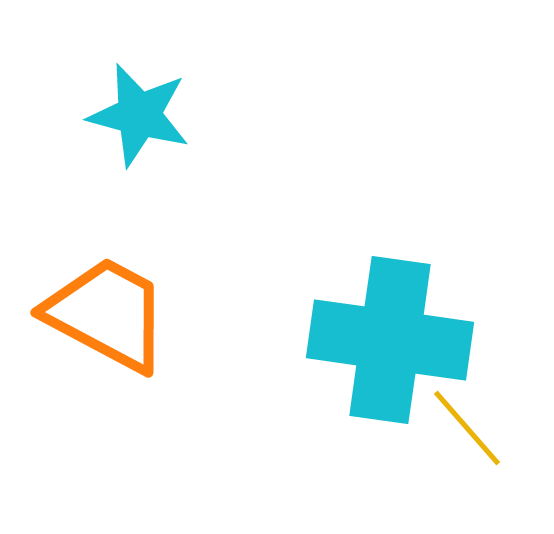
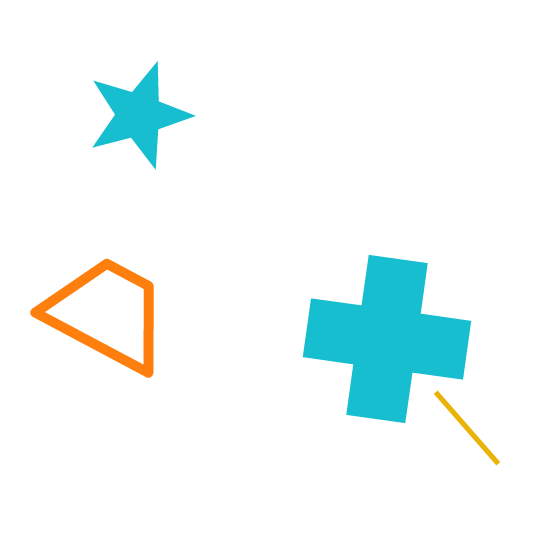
cyan star: rotated 30 degrees counterclockwise
cyan cross: moved 3 px left, 1 px up
